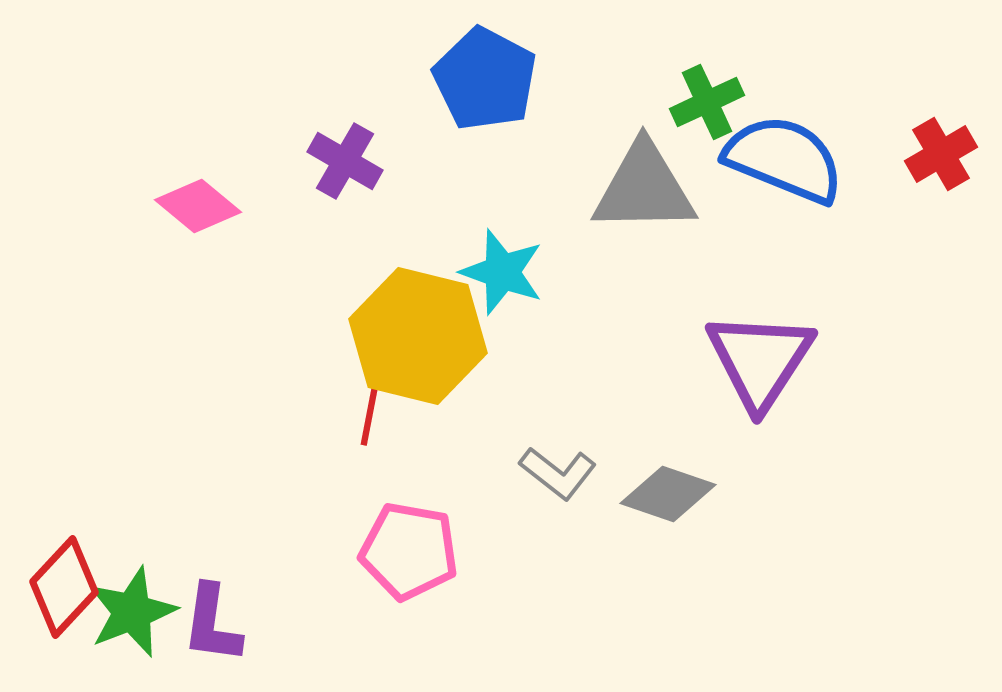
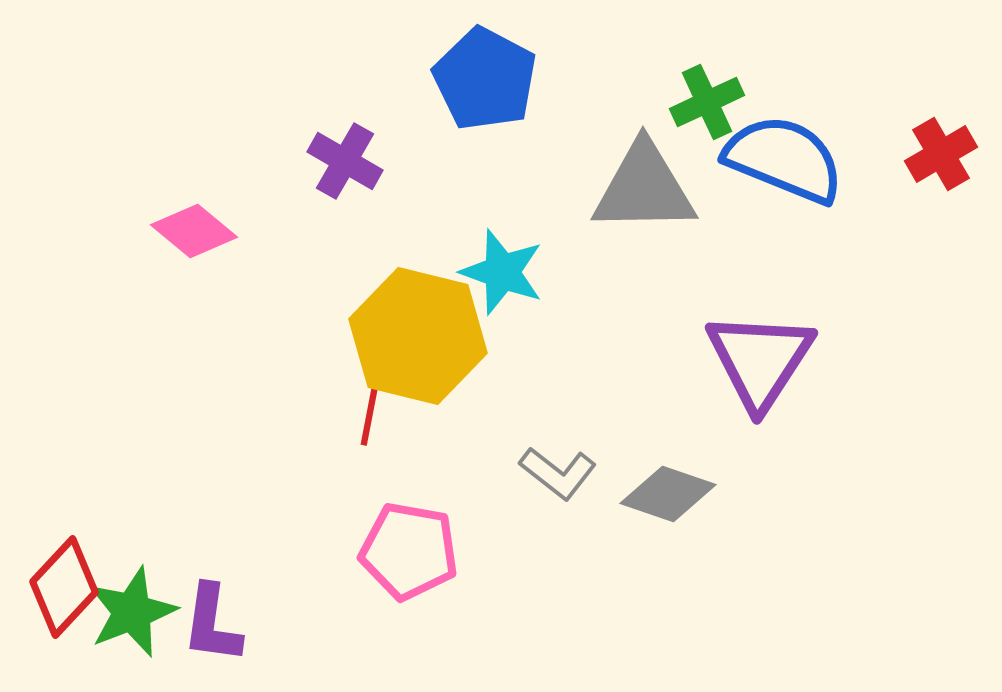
pink diamond: moved 4 px left, 25 px down
